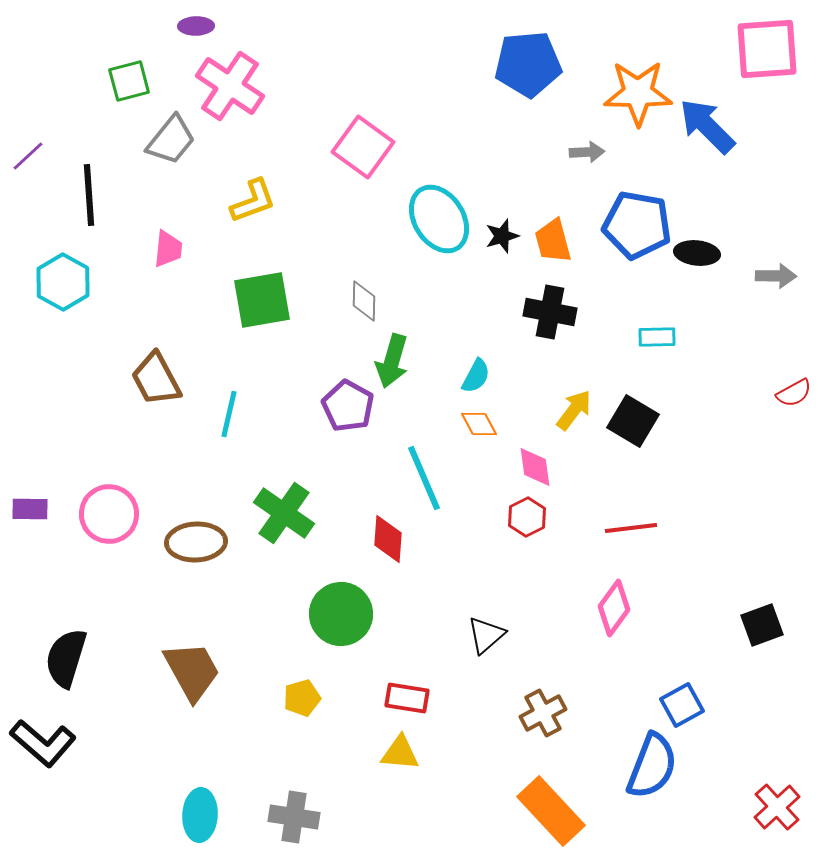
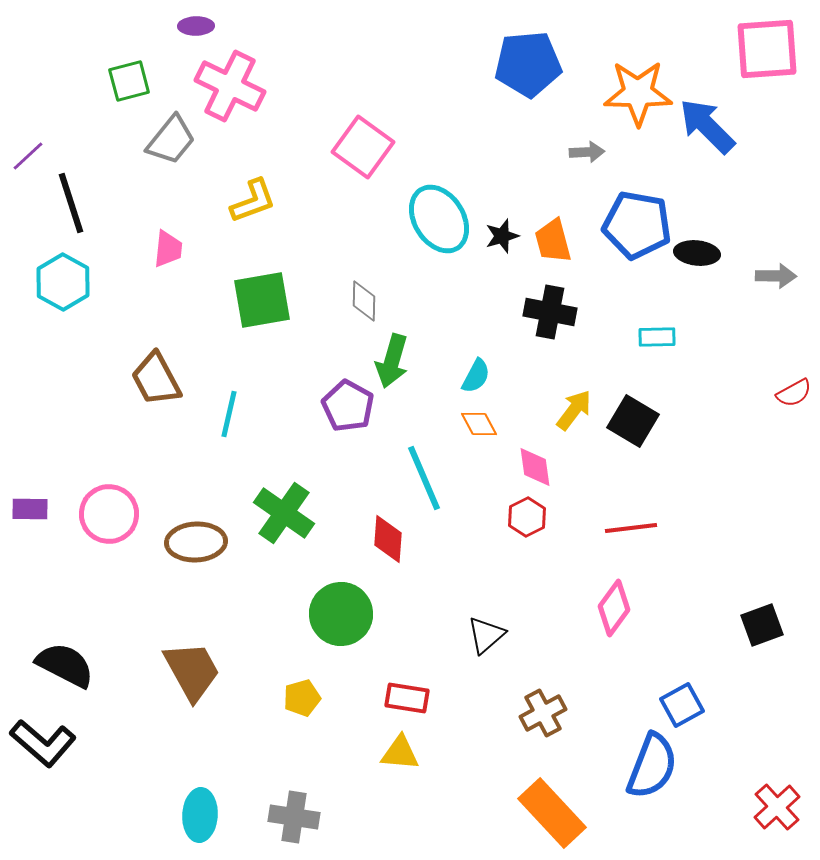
pink cross at (230, 86): rotated 8 degrees counterclockwise
black line at (89, 195): moved 18 px left, 8 px down; rotated 14 degrees counterclockwise
black semicircle at (66, 658): moved 1 px left, 7 px down; rotated 100 degrees clockwise
orange rectangle at (551, 811): moved 1 px right, 2 px down
